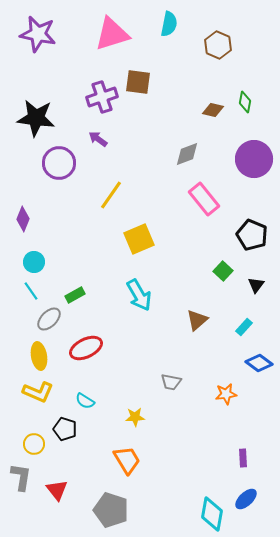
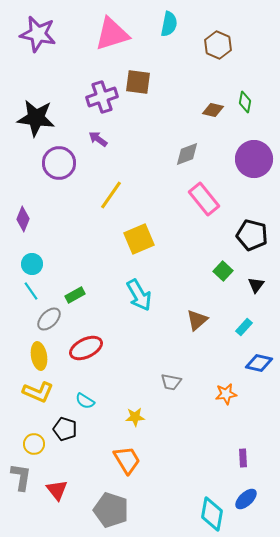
black pentagon at (252, 235): rotated 8 degrees counterclockwise
cyan circle at (34, 262): moved 2 px left, 2 px down
blue diamond at (259, 363): rotated 24 degrees counterclockwise
